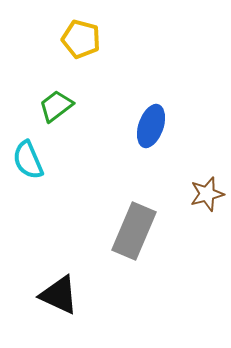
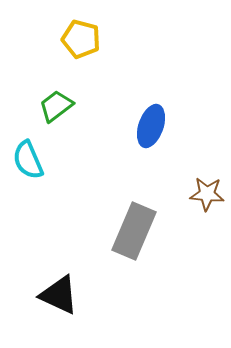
brown star: rotated 20 degrees clockwise
